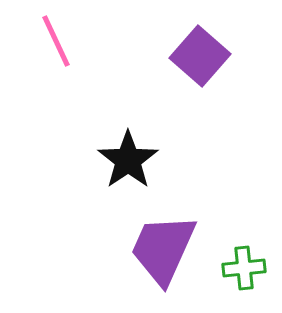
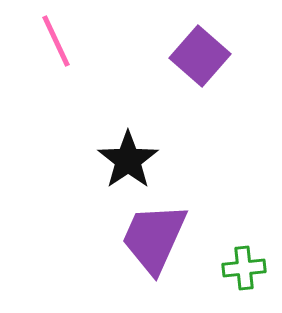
purple trapezoid: moved 9 px left, 11 px up
